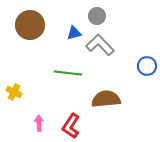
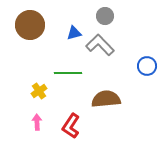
gray circle: moved 8 px right
green line: rotated 8 degrees counterclockwise
yellow cross: moved 25 px right, 1 px up; rotated 28 degrees clockwise
pink arrow: moved 2 px left, 1 px up
